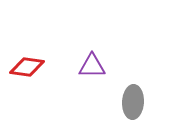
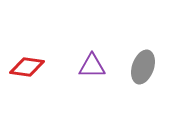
gray ellipse: moved 10 px right, 35 px up; rotated 16 degrees clockwise
